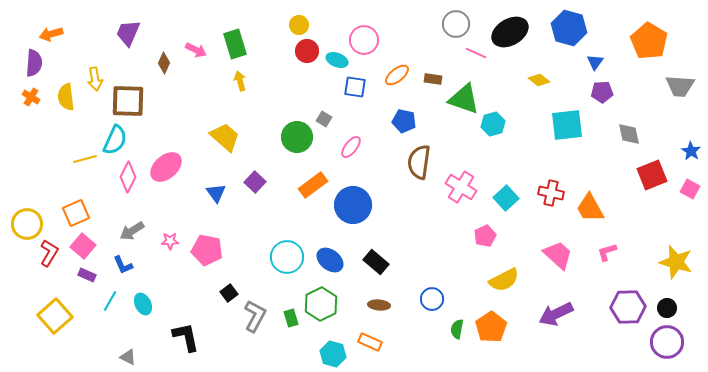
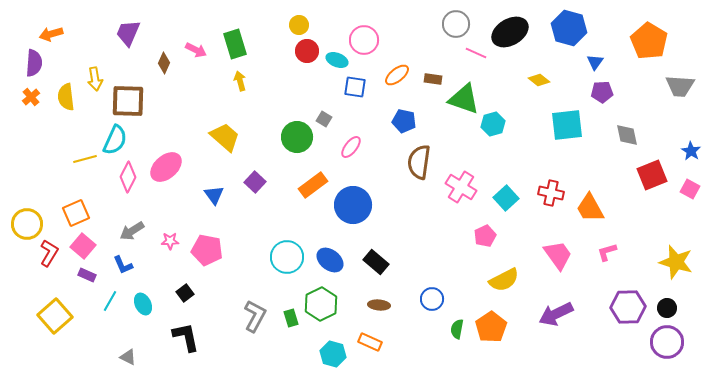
orange cross at (31, 97): rotated 18 degrees clockwise
gray diamond at (629, 134): moved 2 px left, 1 px down
blue triangle at (216, 193): moved 2 px left, 2 px down
pink trapezoid at (558, 255): rotated 12 degrees clockwise
black square at (229, 293): moved 44 px left
